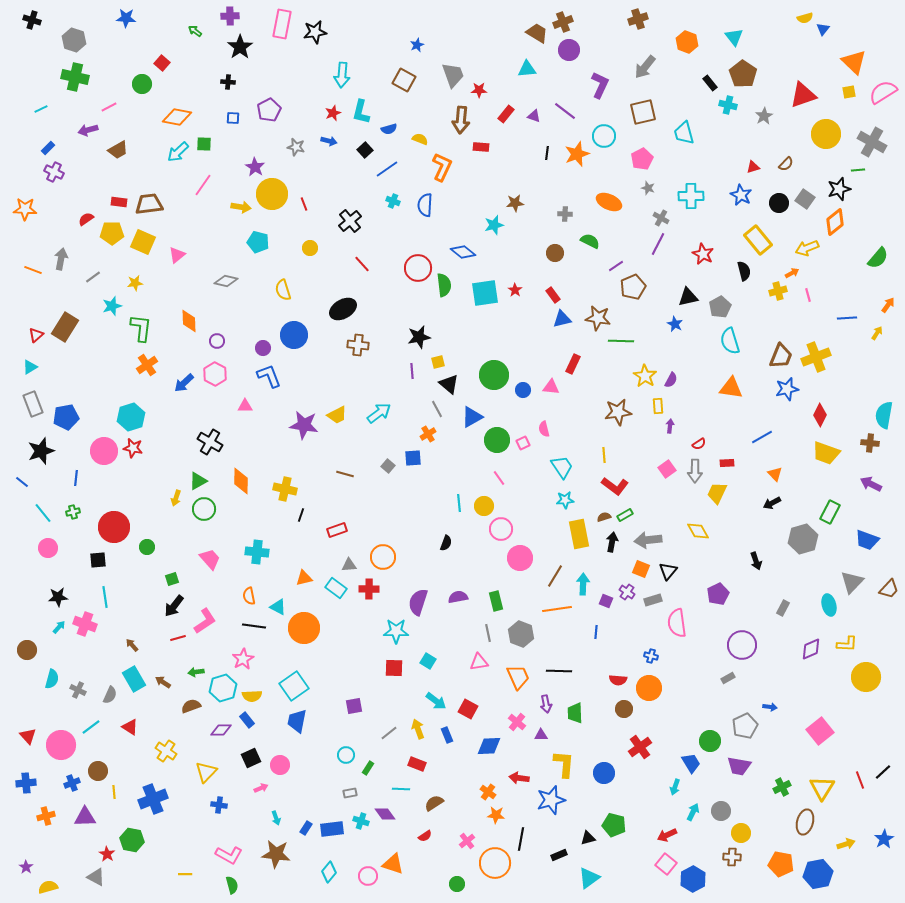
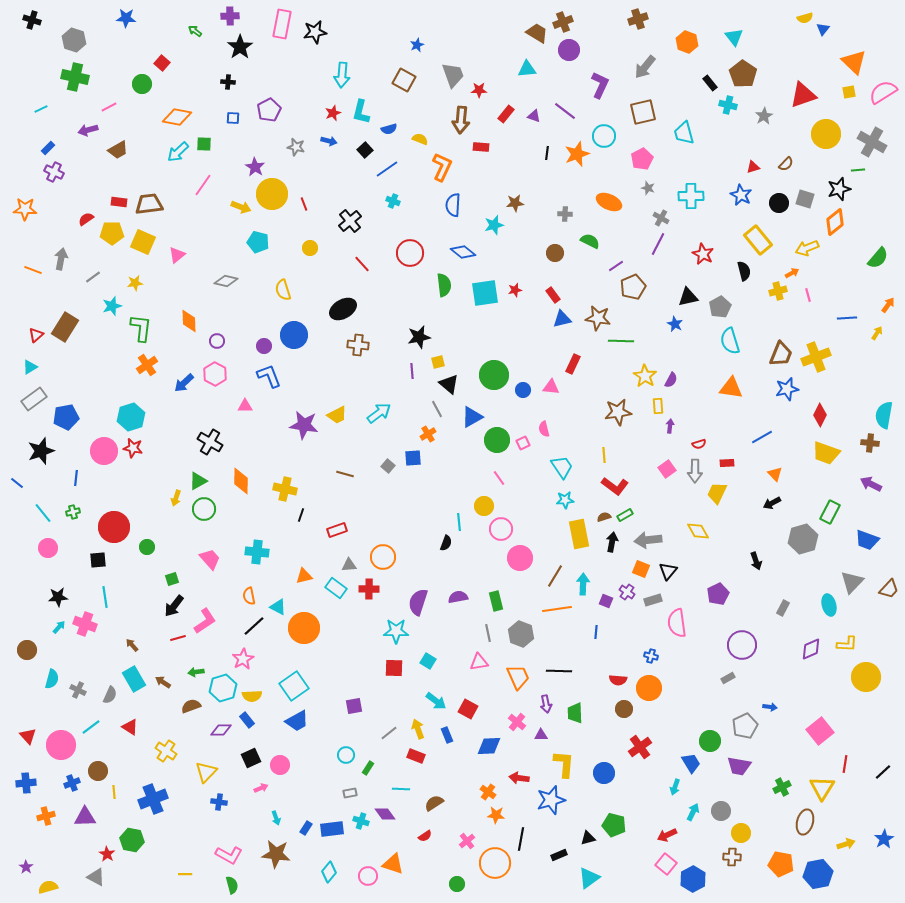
gray square at (805, 199): rotated 18 degrees counterclockwise
blue semicircle at (425, 205): moved 28 px right
yellow arrow at (241, 207): rotated 12 degrees clockwise
red circle at (418, 268): moved 8 px left, 15 px up
red star at (515, 290): rotated 24 degrees clockwise
purple circle at (263, 348): moved 1 px right, 2 px up
brown trapezoid at (781, 356): moved 2 px up
gray rectangle at (33, 404): moved 1 px right, 5 px up; rotated 75 degrees clockwise
red semicircle at (699, 444): rotated 16 degrees clockwise
blue line at (22, 482): moved 5 px left, 1 px down
cyan line at (459, 503): moved 19 px down
orange triangle at (304, 578): moved 2 px up
black line at (254, 626): rotated 50 degrees counterclockwise
blue trapezoid at (297, 721): rotated 130 degrees counterclockwise
red rectangle at (417, 764): moved 1 px left, 8 px up
red line at (860, 780): moved 15 px left, 16 px up; rotated 30 degrees clockwise
blue cross at (219, 805): moved 3 px up
